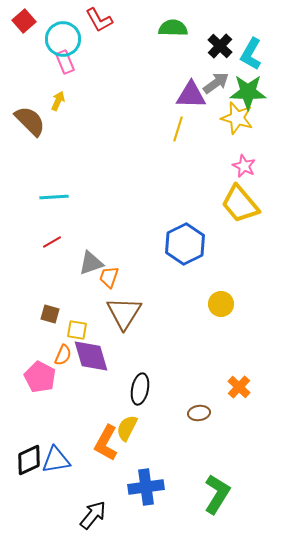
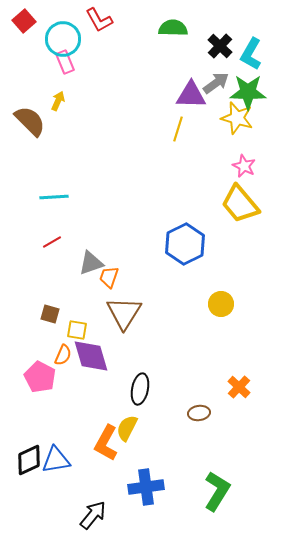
green L-shape: moved 3 px up
